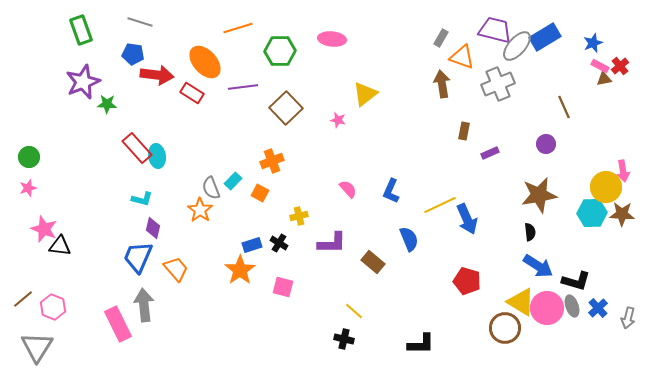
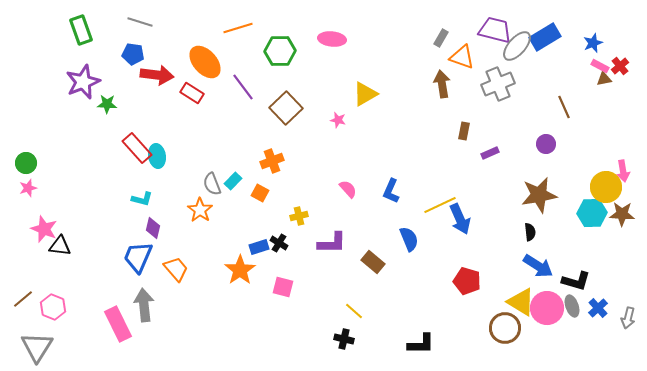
purple line at (243, 87): rotated 60 degrees clockwise
yellow triangle at (365, 94): rotated 8 degrees clockwise
green circle at (29, 157): moved 3 px left, 6 px down
gray semicircle at (211, 188): moved 1 px right, 4 px up
blue arrow at (467, 219): moved 7 px left
blue rectangle at (252, 245): moved 7 px right, 2 px down
